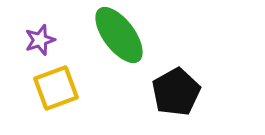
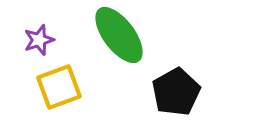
purple star: moved 1 px left
yellow square: moved 3 px right, 1 px up
